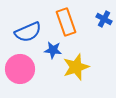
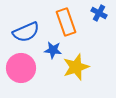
blue cross: moved 5 px left, 6 px up
blue semicircle: moved 2 px left
pink circle: moved 1 px right, 1 px up
